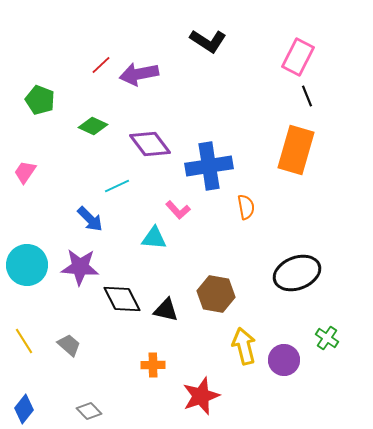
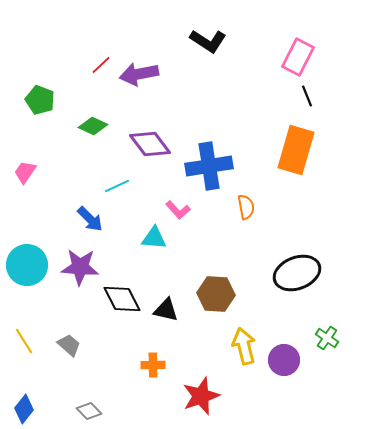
brown hexagon: rotated 6 degrees counterclockwise
